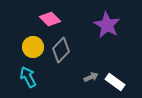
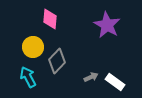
pink diamond: rotated 50 degrees clockwise
gray diamond: moved 4 px left, 11 px down
